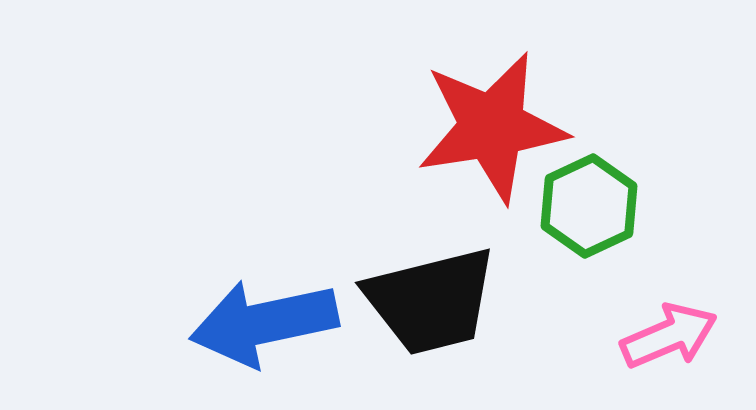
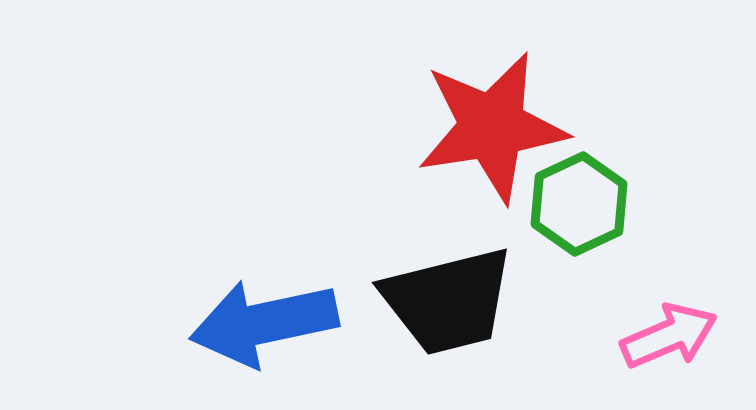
green hexagon: moved 10 px left, 2 px up
black trapezoid: moved 17 px right
